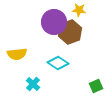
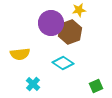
yellow star: rotated 16 degrees counterclockwise
purple circle: moved 3 px left, 1 px down
yellow semicircle: moved 3 px right
cyan diamond: moved 5 px right
